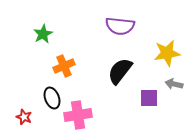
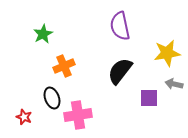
purple semicircle: rotated 72 degrees clockwise
